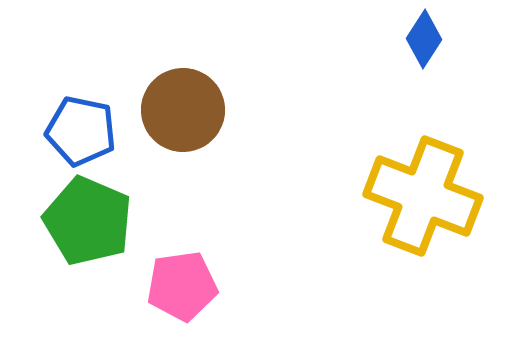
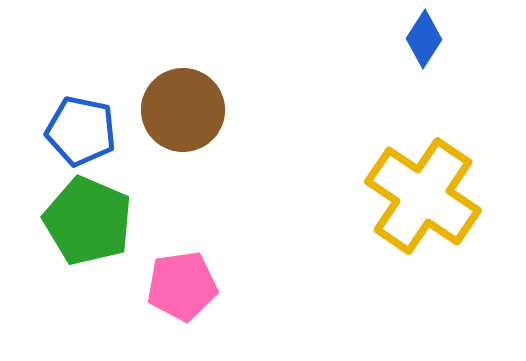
yellow cross: rotated 13 degrees clockwise
